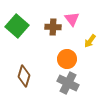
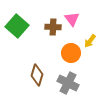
orange circle: moved 4 px right, 6 px up
brown diamond: moved 13 px right, 1 px up
